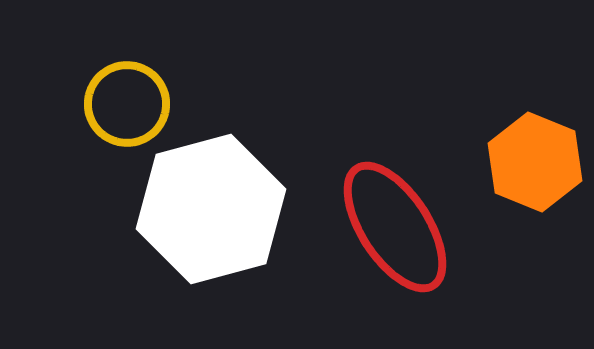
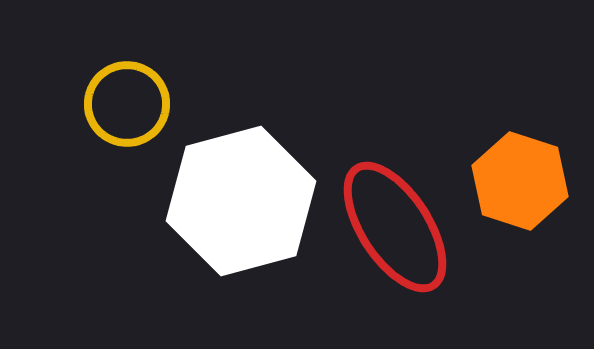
orange hexagon: moved 15 px left, 19 px down; rotated 4 degrees counterclockwise
white hexagon: moved 30 px right, 8 px up
